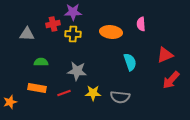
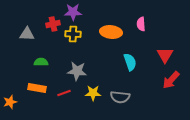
red triangle: rotated 36 degrees counterclockwise
